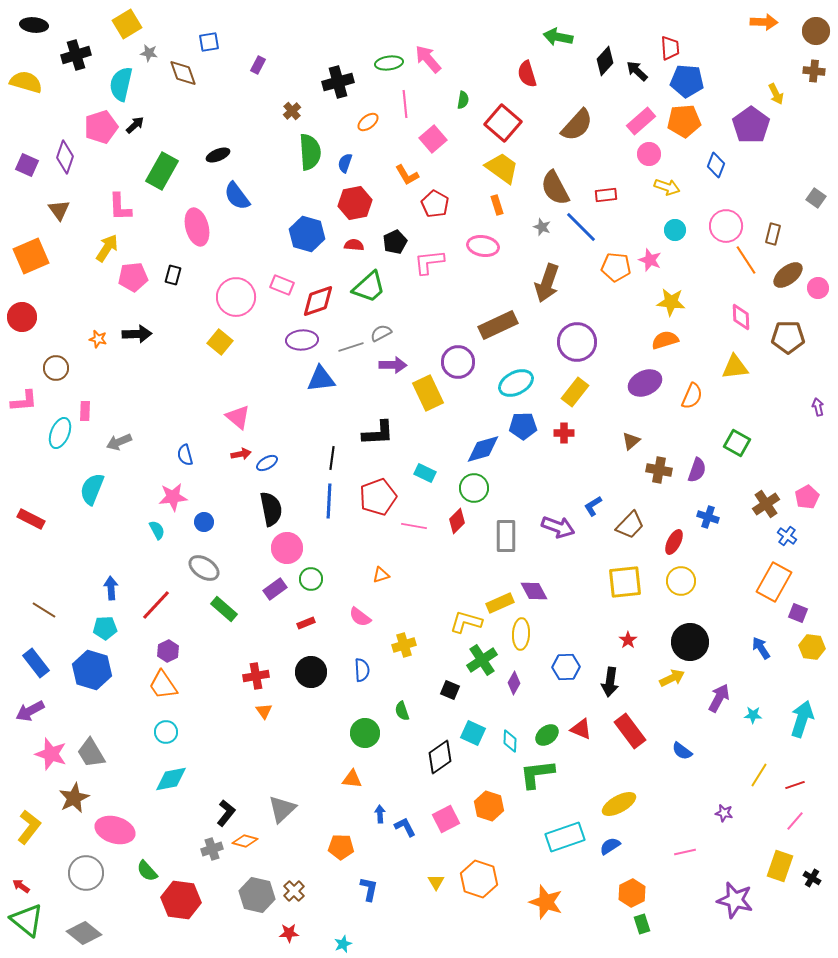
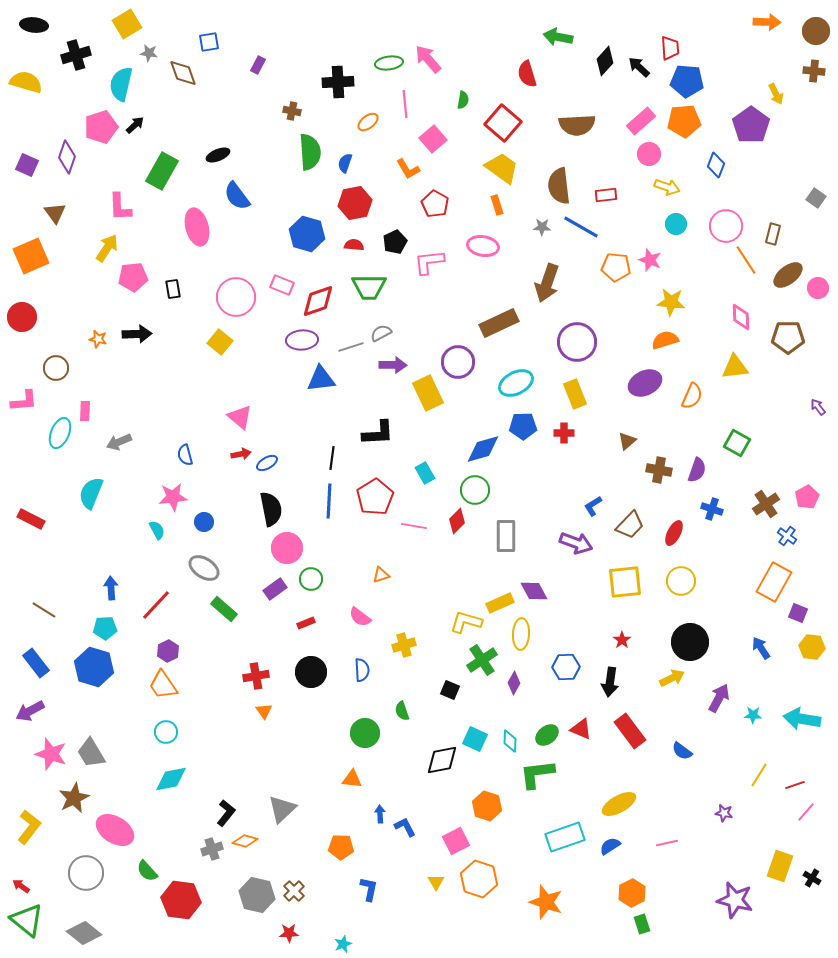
orange arrow at (764, 22): moved 3 px right
black arrow at (637, 71): moved 2 px right, 4 px up
black cross at (338, 82): rotated 12 degrees clockwise
brown cross at (292, 111): rotated 36 degrees counterclockwise
brown semicircle at (577, 125): rotated 45 degrees clockwise
purple diamond at (65, 157): moved 2 px right
orange L-shape at (407, 175): moved 1 px right, 6 px up
brown semicircle at (555, 188): moved 4 px right, 2 px up; rotated 21 degrees clockwise
brown triangle at (59, 210): moved 4 px left, 3 px down
gray star at (542, 227): rotated 18 degrees counterclockwise
blue line at (581, 227): rotated 15 degrees counterclockwise
cyan circle at (675, 230): moved 1 px right, 6 px up
black rectangle at (173, 275): moved 14 px down; rotated 24 degrees counterclockwise
green trapezoid at (369, 287): rotated 42 degrees clockwise
brown rectangle at (498, 325): moved 1 px right, 2 px up
yellow rectangle at (575, 392): moved 2 px down; rotated 60 degrees counterclockwise
purple arrow at (818, 407): rotated 24 degrees counterclockwise
pink triangle at (238, 417): moved 2 px right
brown triangle at (631, 441): moved 4 px left
cyan rectangle at (425, 473): rotated 35 degrees clockwise
green circle at (474, 488): moved 1 px right, 2 px down
cyan semicircle at (92, 489): moved 1 px left, 4 px down
red pentagon at (378, 497): moved 3 px left; rotated 12 degrees counterclockwise
blue cross at (708, 517): moved 4 px right, 8 px up
purple arrow at (558, 527): moved 18 px right, 16 px down
red ellipse at (674, 542): moved 9 px up
red star at (628, 640): moved 6 px left
blue hexagon at (92, 670): moved 2 px right, 3 px up
cyan arrow at (802, 719): rotated 99 degrees counterclockwise
cyan square at (473, 733): moved 2 px right, 6 px down
black diamond at (440, 757): moved 2 px right, 3 px down; rotated 24 degrees clockwise
orange hexagon at (489, 806): moved 2 px left
pink square at (446, 819): moved 10 px right, 22 px down
pink line at (795, 821): moved 11 px right, 9 px up
pink ellipse at (115, 830): rotated 15 degrees clockwise
pink line at (685, 852): moved 18 px left, 9 px up
